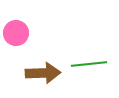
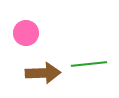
pink circle: moved 10 px right
